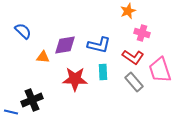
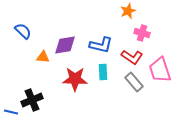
blue L-shape: moved 2 px right
red L-shape: moved 1 px left
